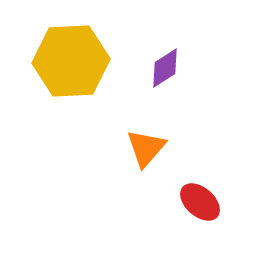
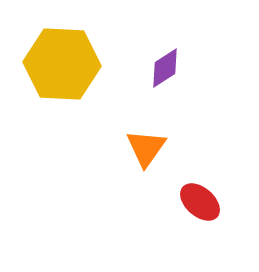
yellow hexagon: moved 9 px left, 3 px down; rotated 6 degrees clockwise
orange triangle: rotated 6 degrees counterclockwise
